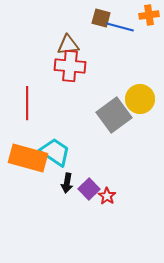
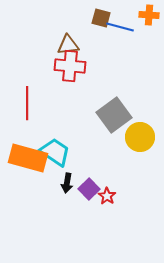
orange cross: rotated 12 degrees clockwise
yellow circle: moved 38 px down
